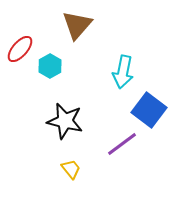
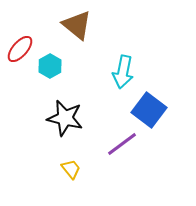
brown triangle: rotated 32 degrees counterclockwise
black star: moved 3 px up
